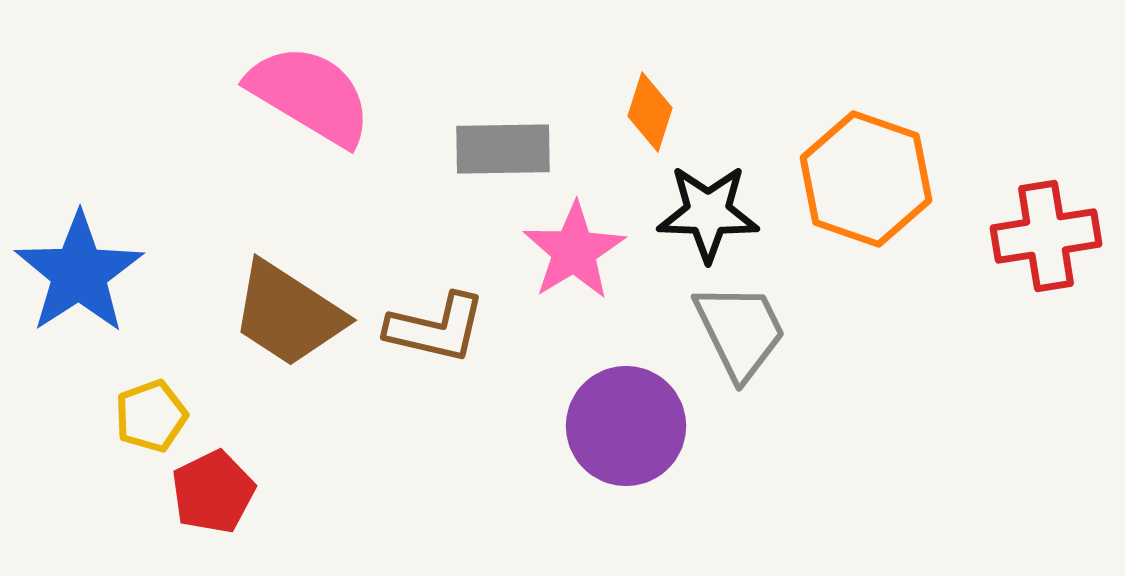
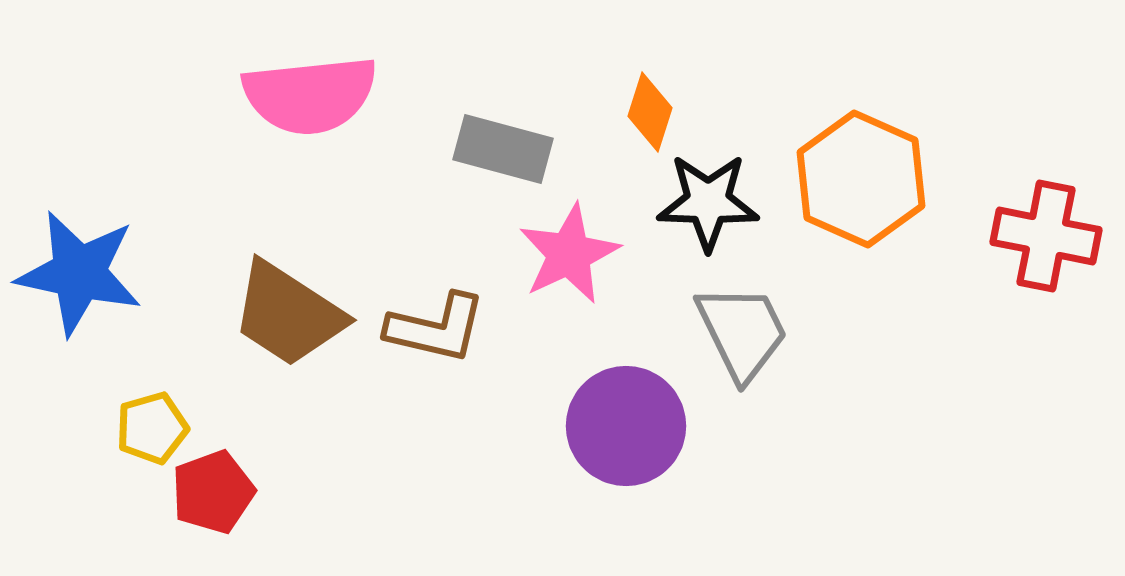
pink semicircle: rotated 143 degrees clockwise
gray rectangle: rotated 16 degrees clockwise
orange hexagon: moved 5 px left; rotated 5 degrees clockwise
black star: moved 11 px up
red cross: rotated 20 degrees clockwise
pink star: moved 5 px left, 3 px down; rotated 6 degrees clockwise
blue star: rotated 27 degrees counterclockwise
gray trapezoid: moved 2 px right, 1 px down
yellow pentagon: moved 1 px right, 12 px down; rotated 4 degrees clockwise
red pentagon: rotated 6 degrees clockwise
